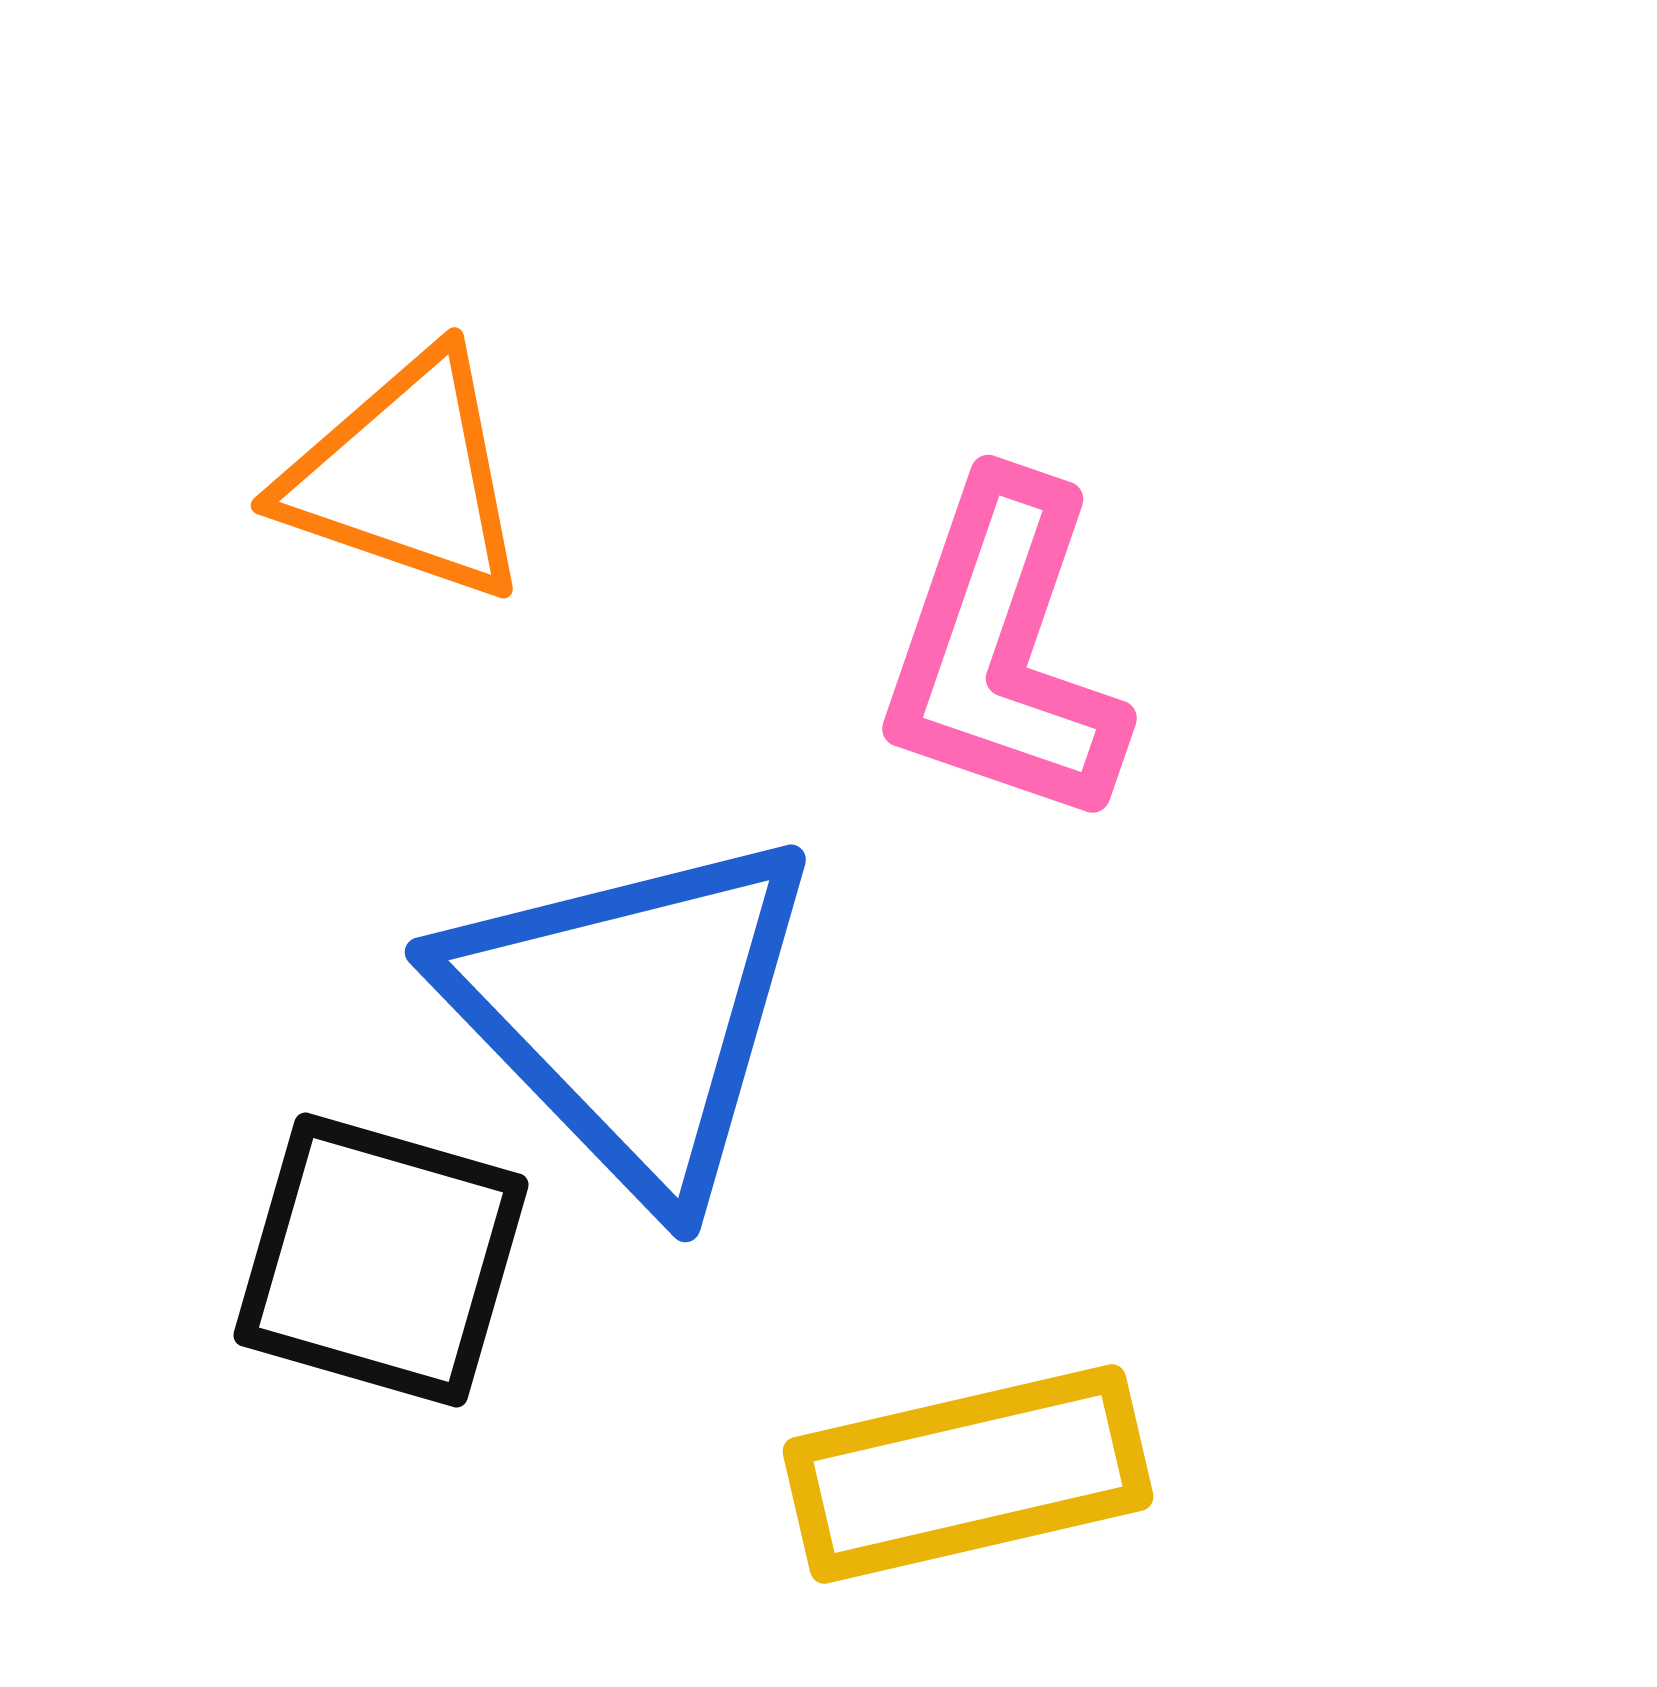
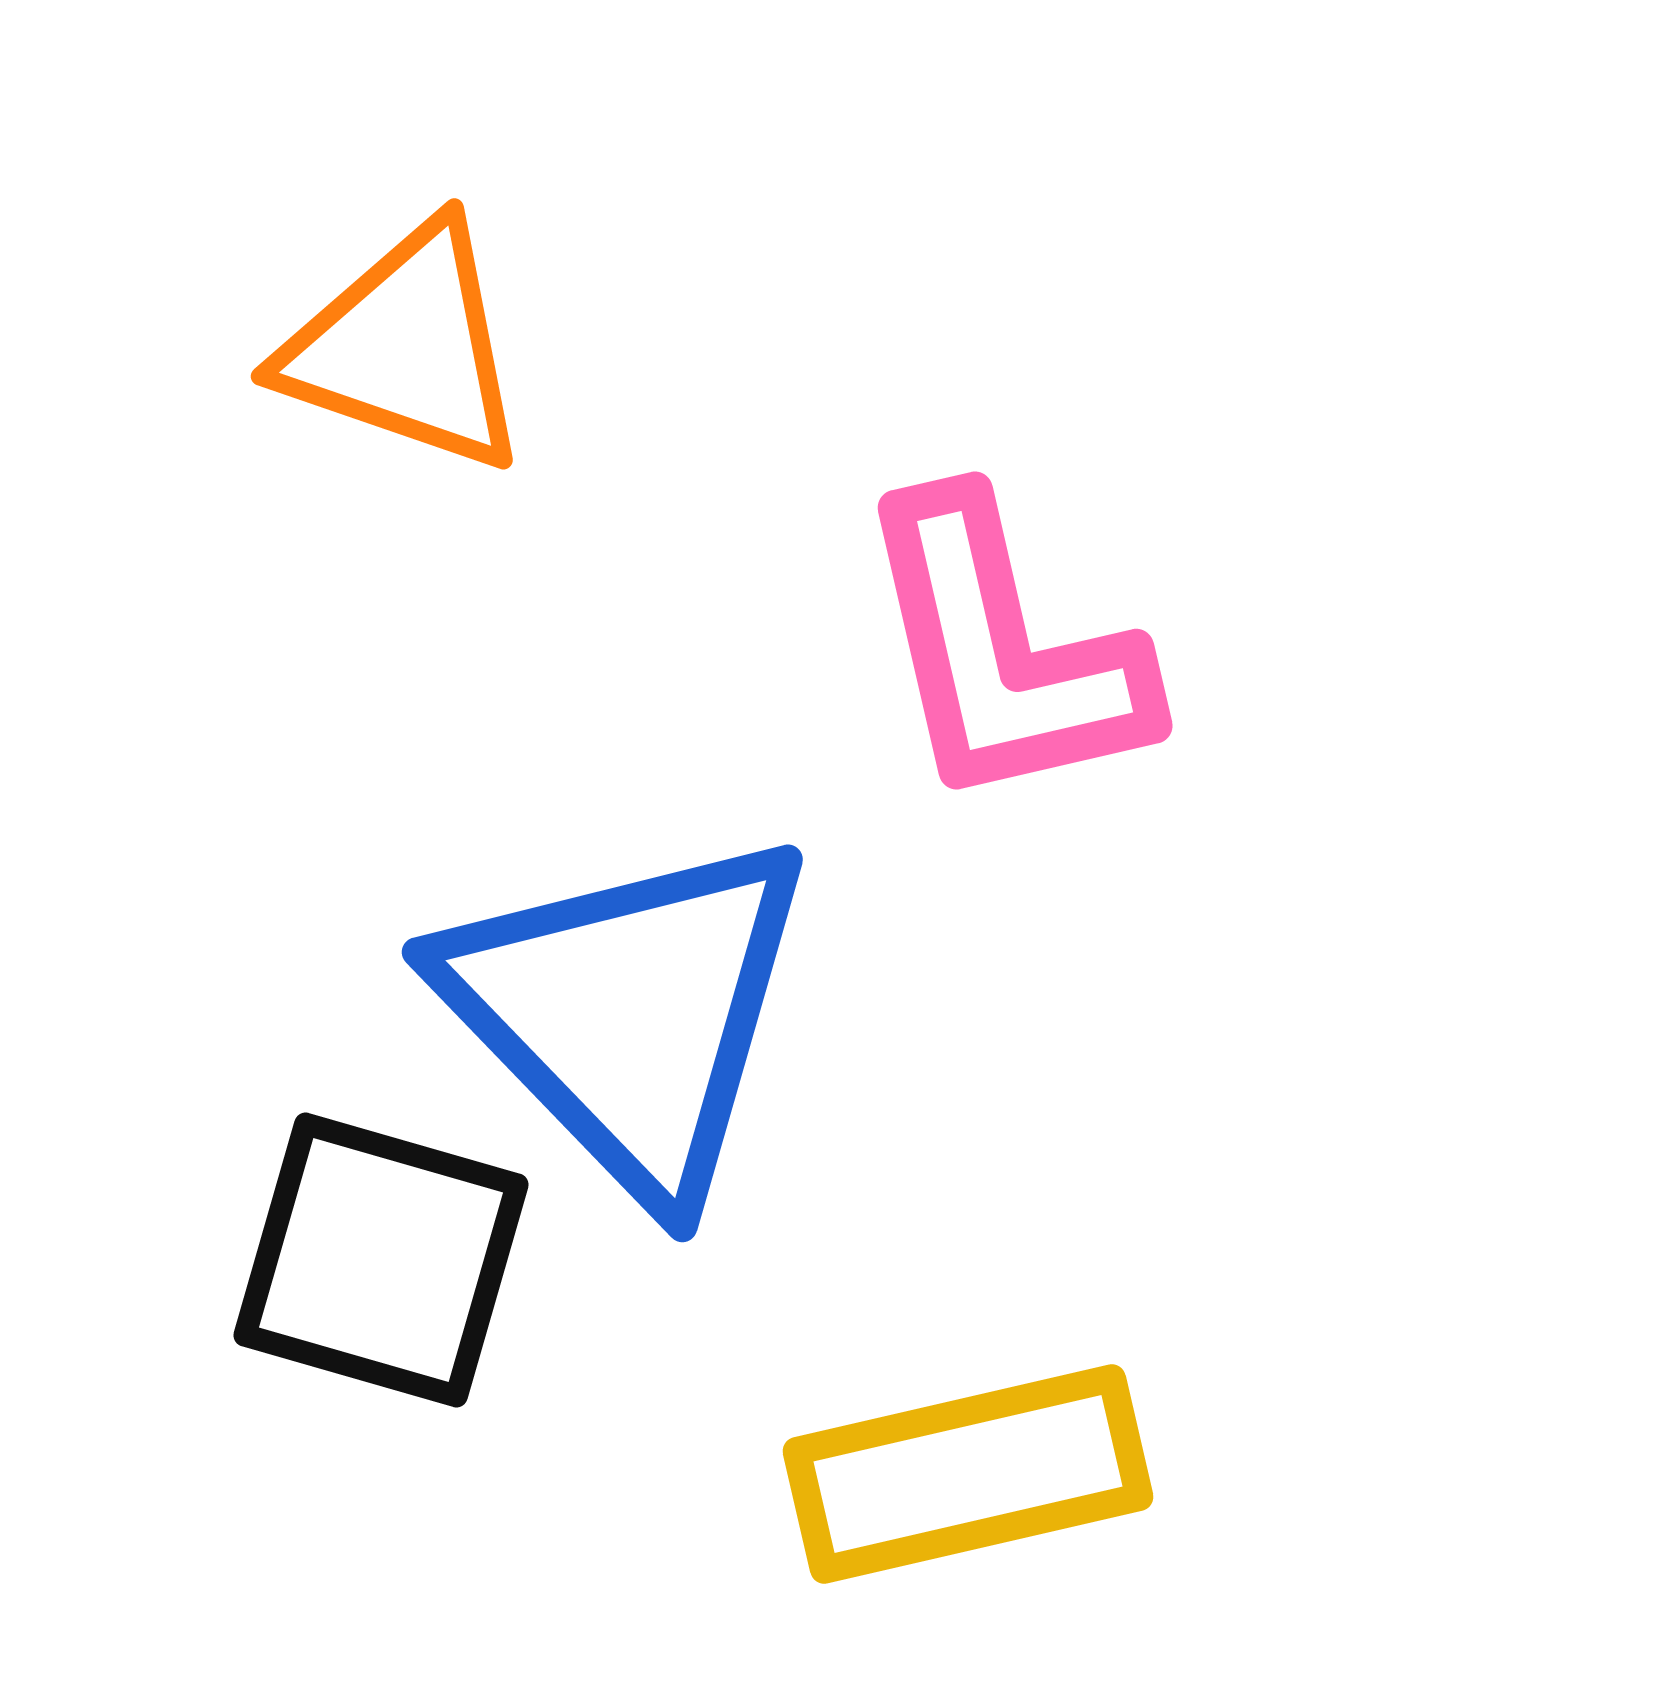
orange triangle: moved 129 px up
pink L-shape: rotated 32 degrees counterclockwise
blue triangle: moved 3 px left
